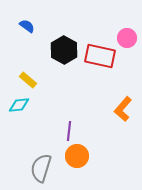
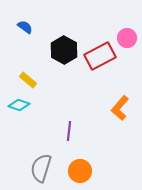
blue semicircle: moved 2 px left, 1 px down
red rectangle: rotated 40 degrees counterclockwise
cyan diamond: rotated 25 degrees clockwise
orange L-shape: moved 3 px left, 1 px up
orange circle: moved 3 px right, 15 px down
